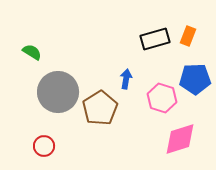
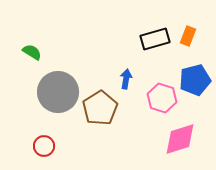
blue pentagon: moved 1 px down; rotated 12 degrees counterclockwise
